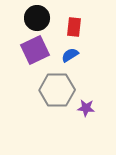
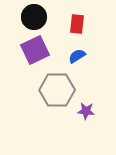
black circle: moved 3 px left, 1 px up
red rectangle: moved 3 px right, 3 px up
blue semicircle: moved 7 px right, 1 px down
purple star: moved 3 px down
